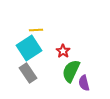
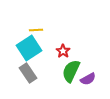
purple semicircle: moved 4 px right, 4 px up; rotated 105 degrees counterclockwise
